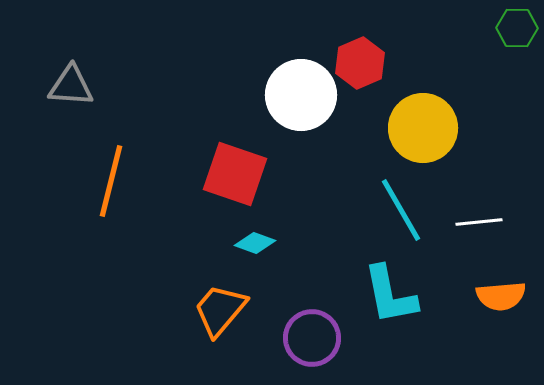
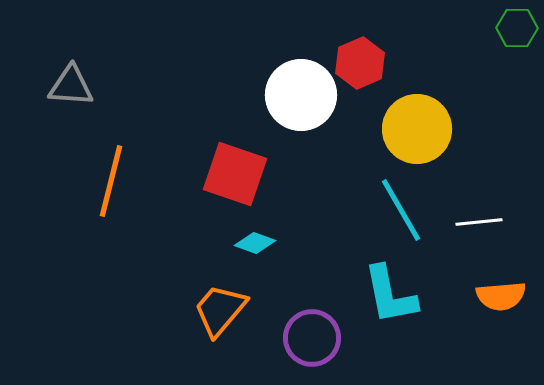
yellow circle: moved 6 px left, 1 px down
